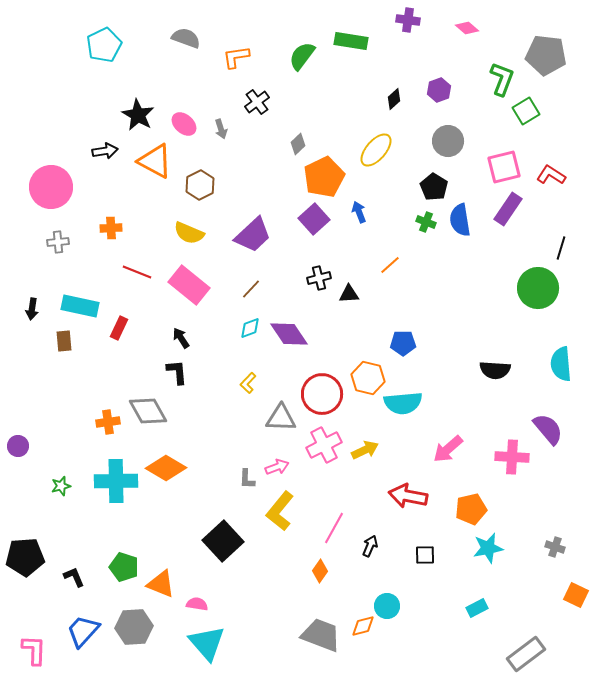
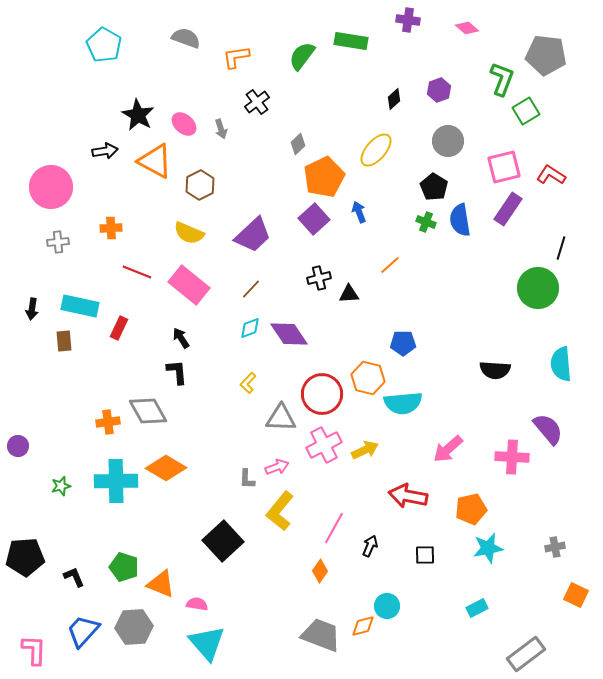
cyan pentagon at (104, 45): rotated 16 degrees counterclockwise
gray cross at (555, 547): rotated 30 degrees counterclockwise
